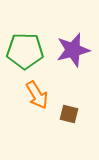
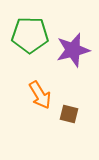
green pentagon: moved 5 px right, 16 px up
orange arrow: moved 3 px right
